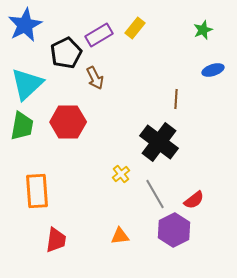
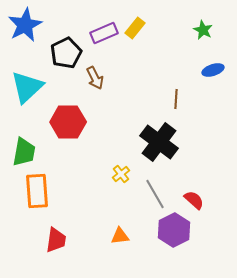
green star: rotated 24 degrees counterclockwise
purple rectangle: moved 5 px right, 2 px up; rotated 8 degrees clockwise
cyan triangle: moved 3 px down
green trapezoid: moved 2 px right, 26 px down
red semicircle: rotated 100 degrees counterclockwise
